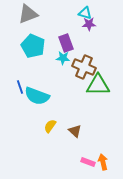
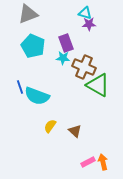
green triangle: rotated 30 degrees clockwise
pink rectangle: rotated 48 degrees counterclockwise
